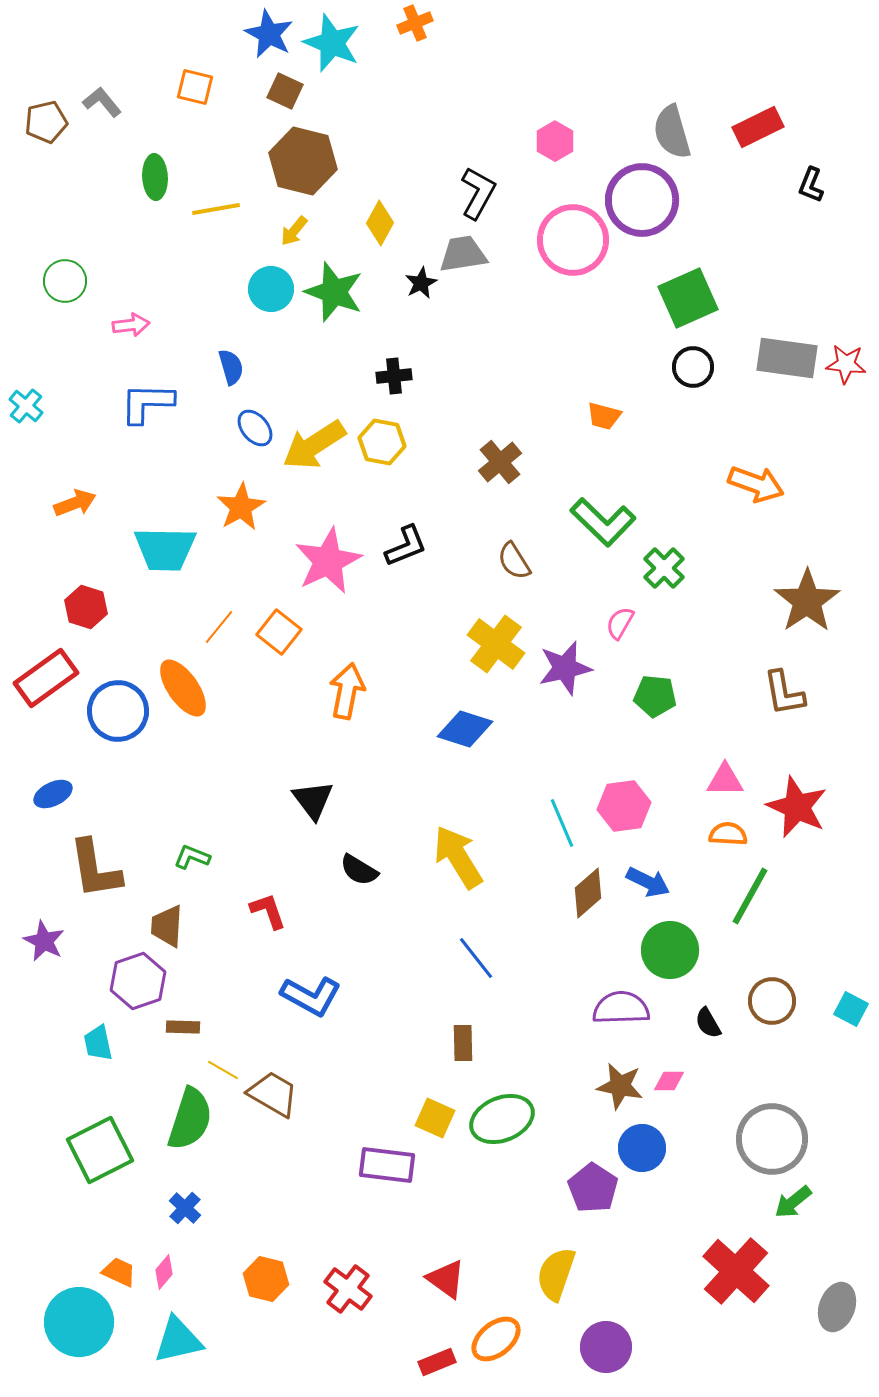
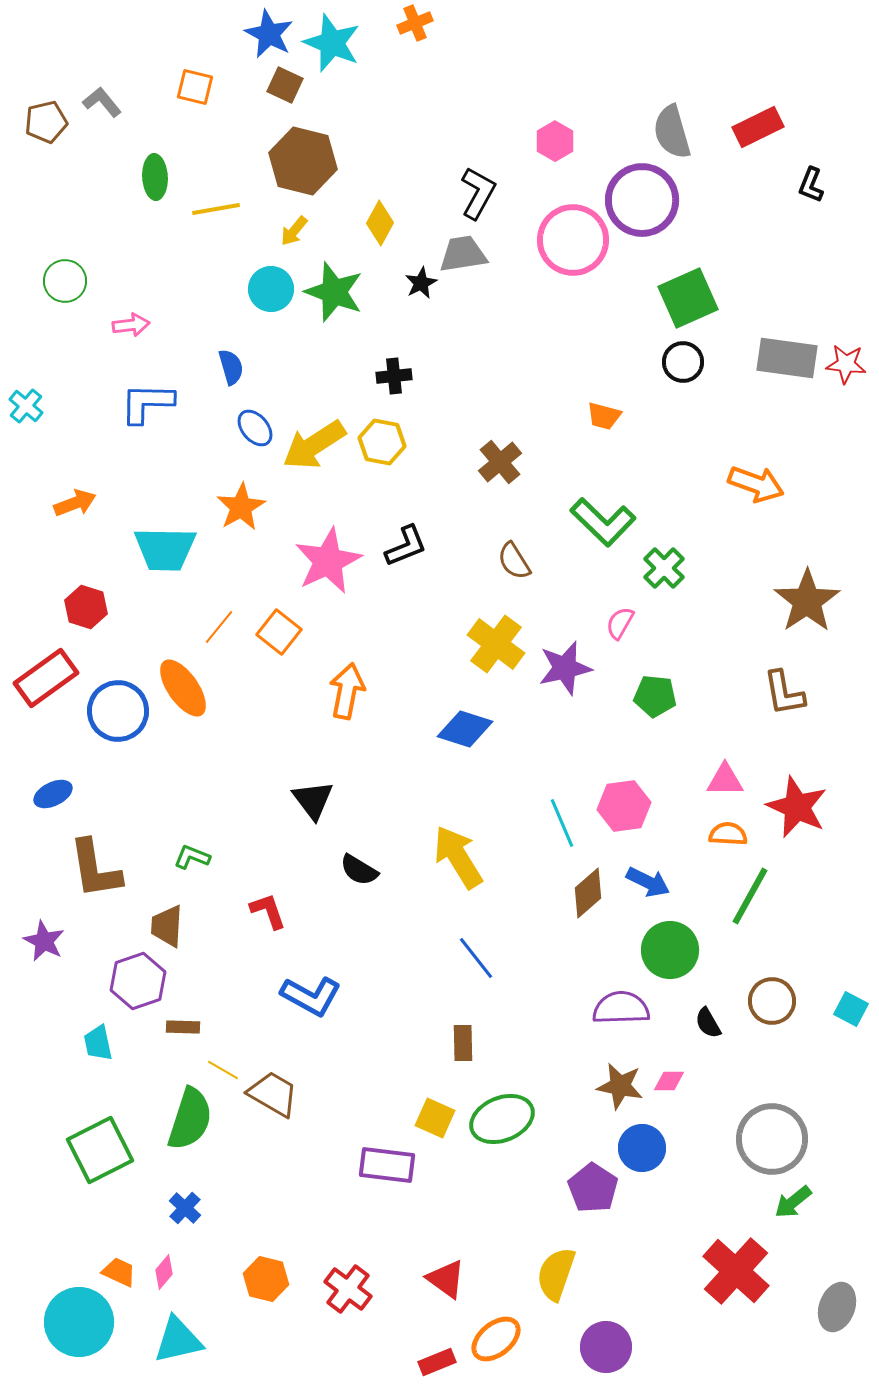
brown square at (285, 91): moved 6 px up
black circle at (693, 367): moved 10 px left, 5 px up
